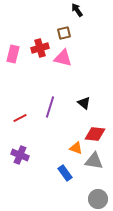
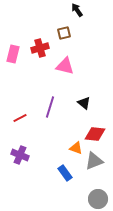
pink triangle: moved 2 px right, 8 px down
gray triangle: rotated 30 degrees counterclockwise
